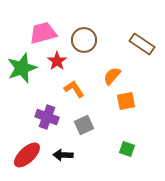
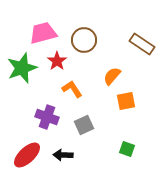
orange L-shape: moved 2 px left
